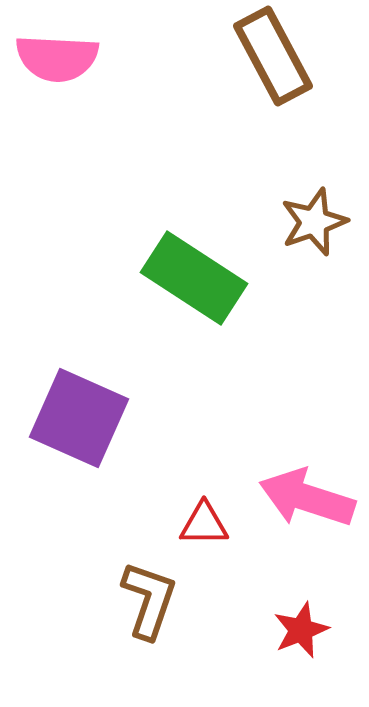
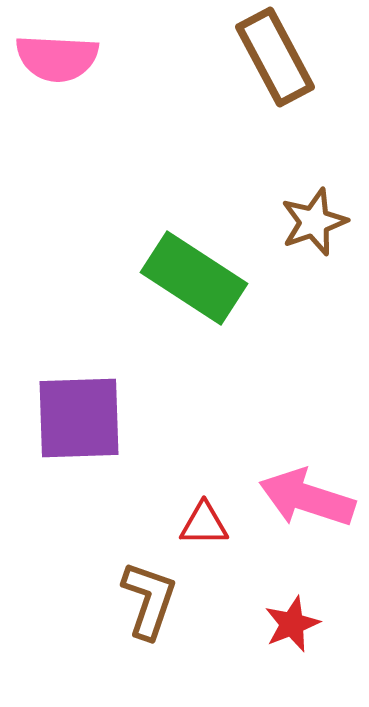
brown rectangle: moved 2 px right, 1 px down
purple square: rotated 26 degrees counterclockwise
red star: moved 9 px left, 6 px up
